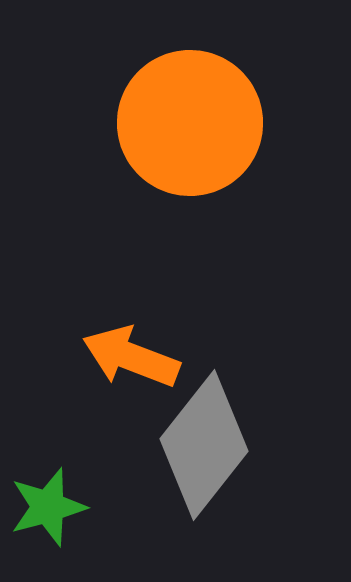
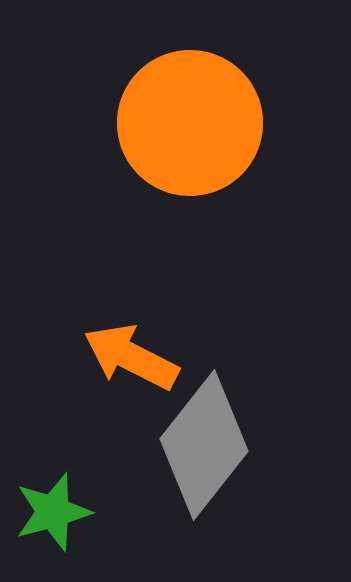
orange arrow: rotated 6 degrees clockwise
green star: moved 5 px right, 5 px down
